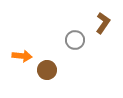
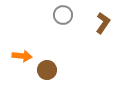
gray circle: moved 12 px left, 25 px up
